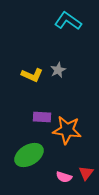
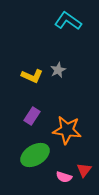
yellow L-shape: moved 1 px down
purple rectangle: moved 10 px left, 1 px up; rotated 60 degrees counterclockwise
green ellipse: moved 6 px right
red triangle: moved 2 px left, 3 px up
